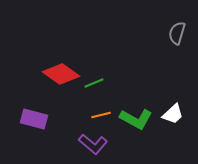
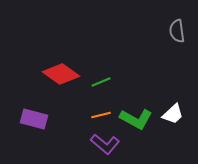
gray semicircle: moved 2 px up; rotated 25 degrees counterclockwise
green line: moved 7 px right, 1 px up
purple L-shape: moved 12 px right
